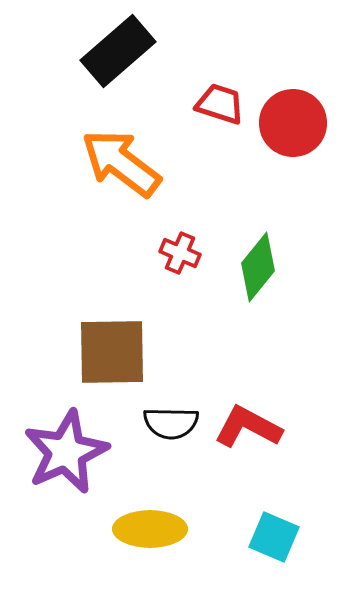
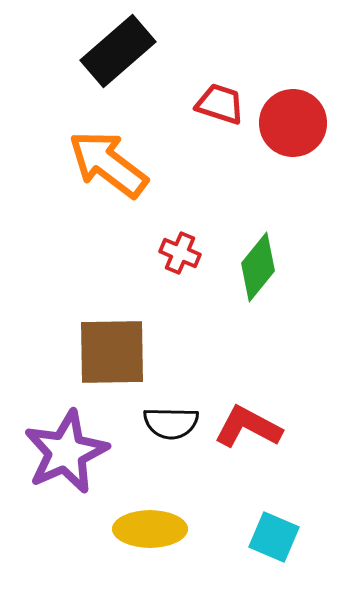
orange arrow: moved 13 px left, 1 px down
